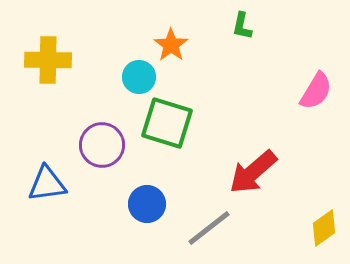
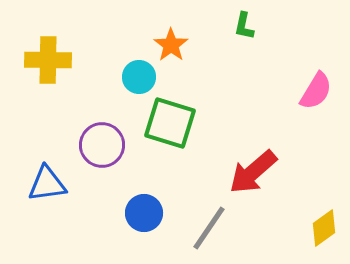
green L-shape: moved 2 px right
green square: moved 3 px right
blue circle: moved 3 px left, 9 px down
gray line: rotated 18 degrees counterclockwise
